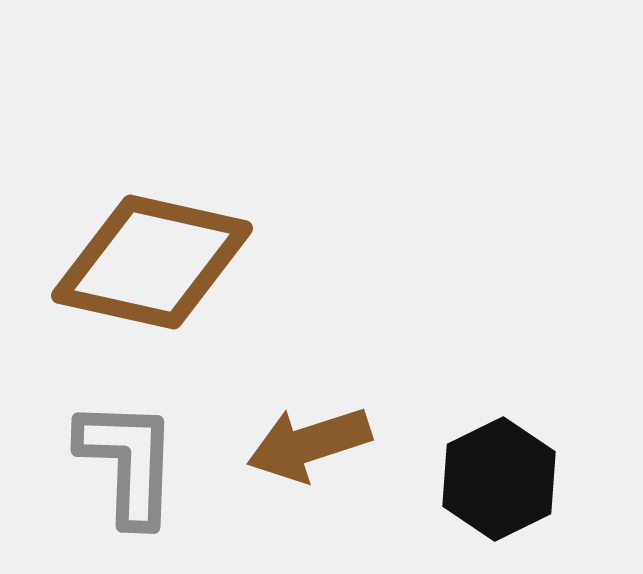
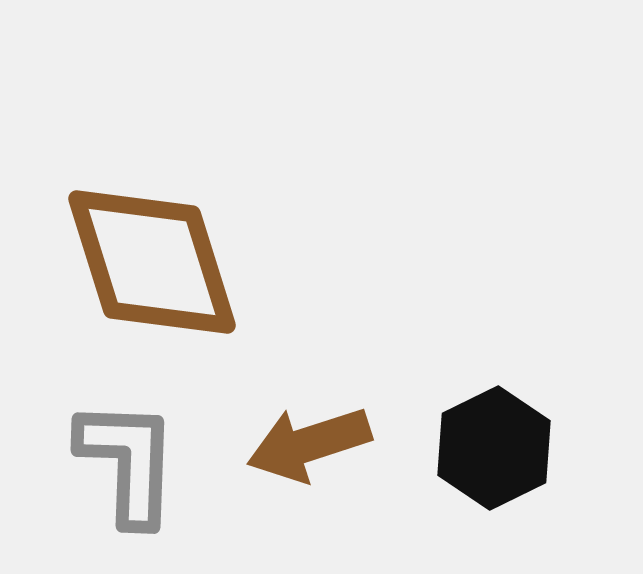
brown diamond: rotated 60 degrees clockwise
black hexagon: moved 5 px left, 31 px up
